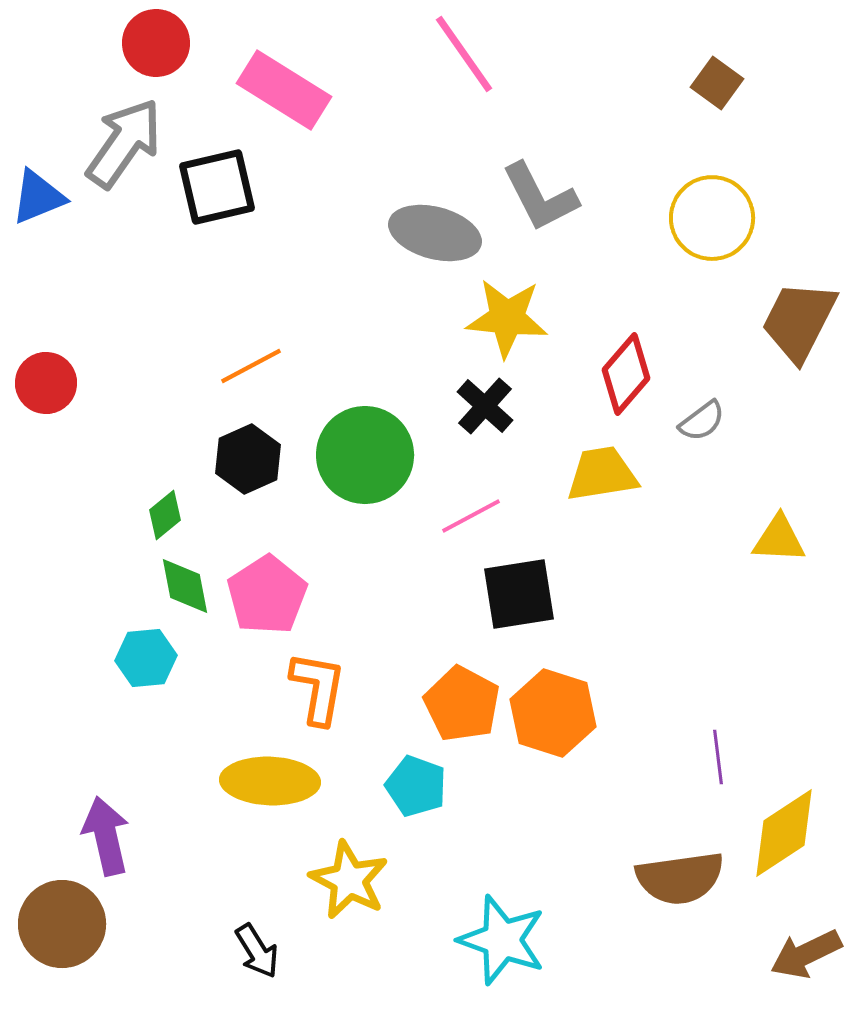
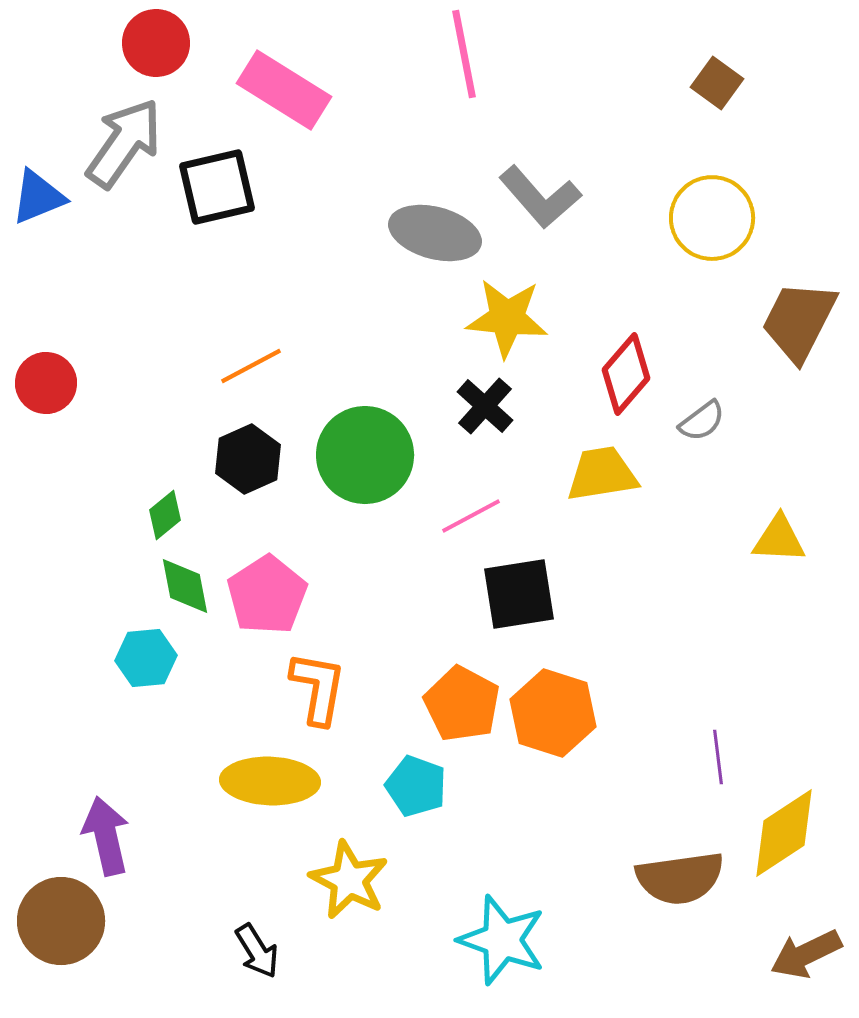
pink line at (464, 54): rotated 24 degrees clockwise
gray L-shape at (540, 197): rotated 14 degrees counterclockwise
brown circle at (62, 924): moved 1 px left, 3 px up
